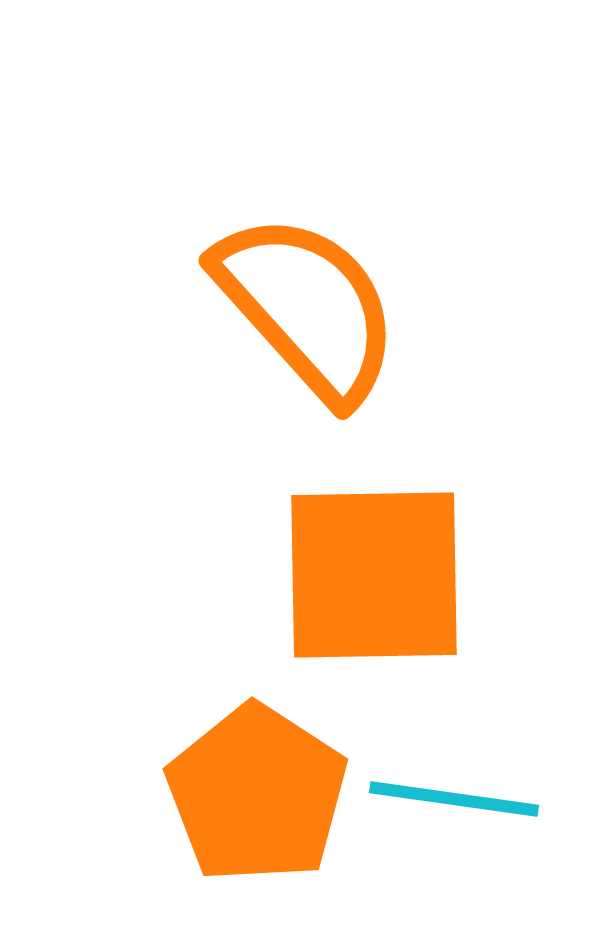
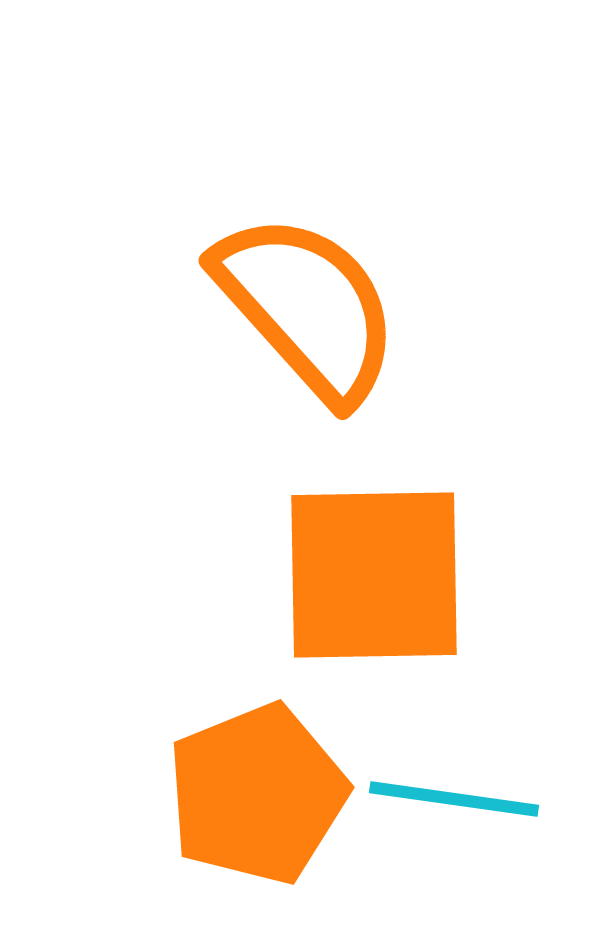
orange pentagon: rotated 17 degrees clockwise
